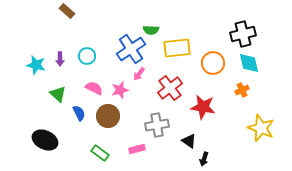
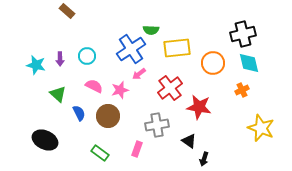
pink arrow: rotated 16 degrees clockwise
pink semicircle: moved 2 px up
red star: moved 4 px left
pink rectangle: rotated 56 degrees counterclockwise
